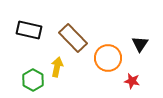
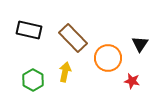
yellow arrow: moved 8 px right, 5 px down
